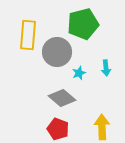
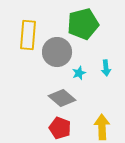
red pentagon: moved 2 px right, 1 px up
